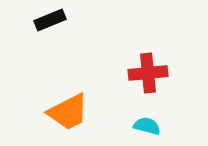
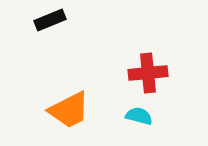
orange trapezoid: moved 1 px right, 2 px up
cyan semicircle: moved 8 px left, 10 px up
